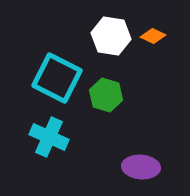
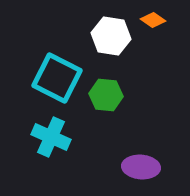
orange diamond: moved 16 px up; rotated 10 degrees clockwise
green hexagon: rotated 12 degrees counterclockwise
cyan cross: moved 2 px right
